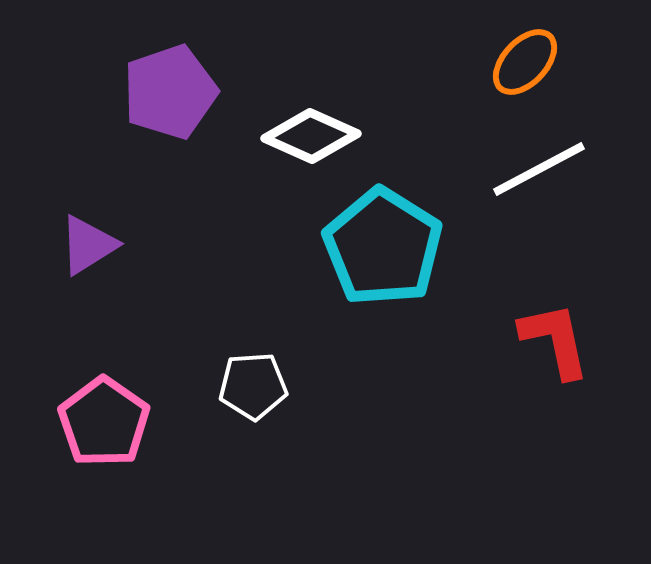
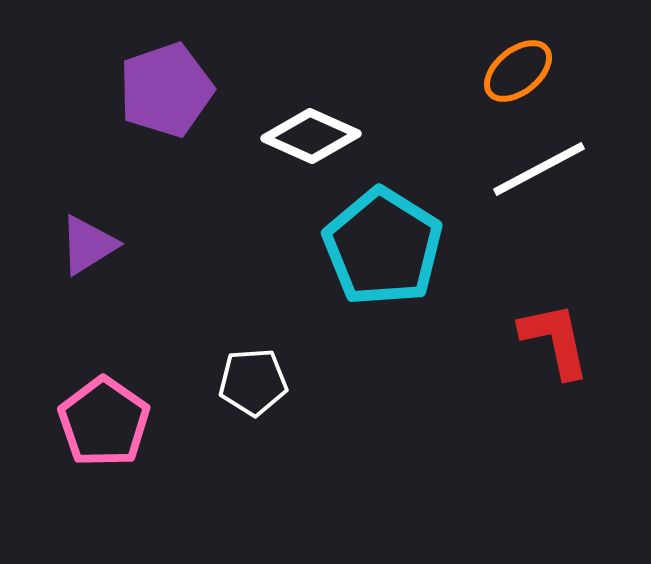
orange ellipse: moved 7 px left, 9 px down; rotated 8 degrees clockwise
purple pentagon: moved 4 px left, 2 px up
white pentagon: moved 4 px up
